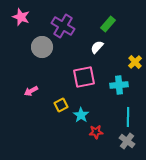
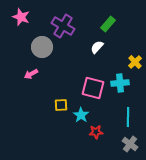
pink square: moved 9 px right, 11 px down; rotated 25 degrees clockwise
cyan cross: moved 1 px right, 2 px up
pink arrow: moved 17 px up
yellow square: rotated 24 degrees clockwise
gray cross: moved 3 px right, 3 px down
